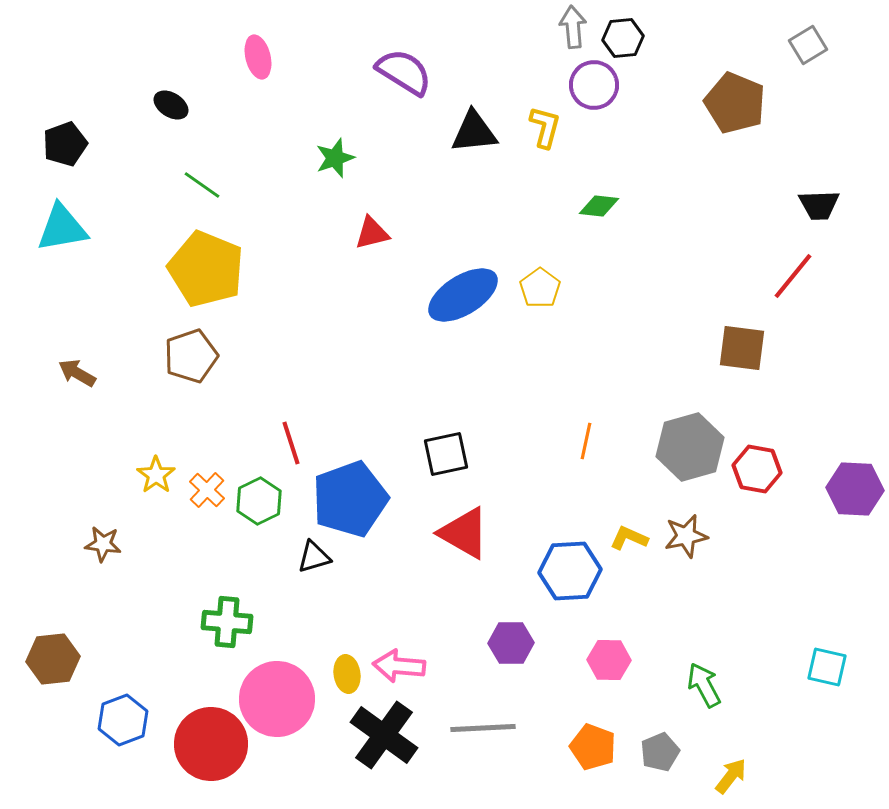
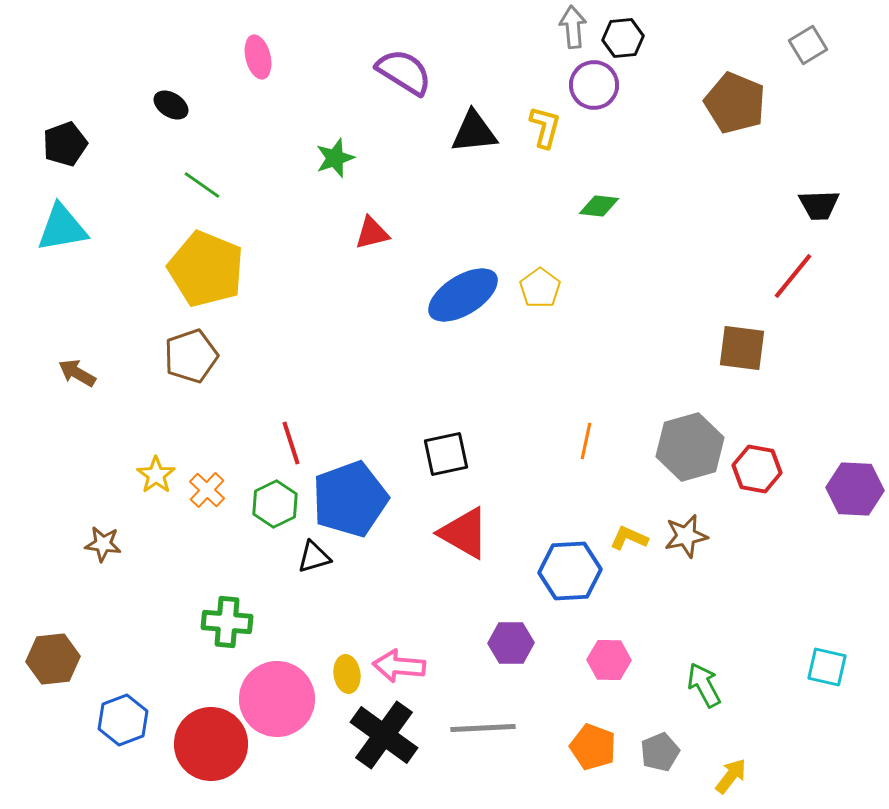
green hexagon at (259, 501): moved 16 px right, 3 px down
